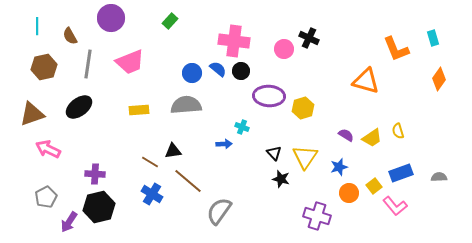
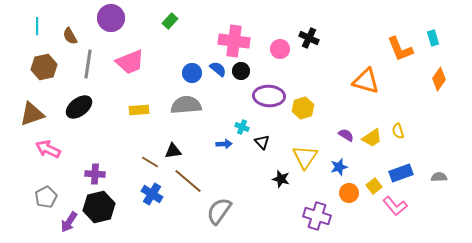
pink circle at (284, 49): moved 4 px left
orange L-shape at (396, 49): moved 4 px right
black triangle at (274, 153): moved 12 px left, 11 px up
